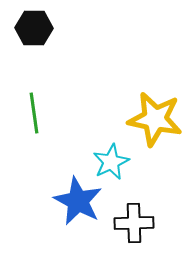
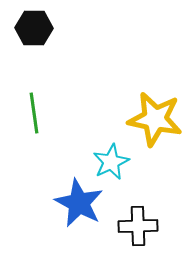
blue star: moved 1 px right, 2 px down
black cross: moved 4 px right, 3 px down
